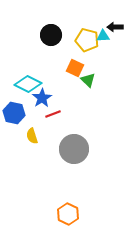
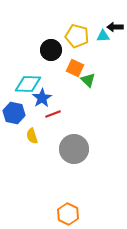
black circle: moved 15 px down
yellow pentagon: moved 10 px left, 4 px up
cyan diamond: rotated 24 degrees counterclockwise
